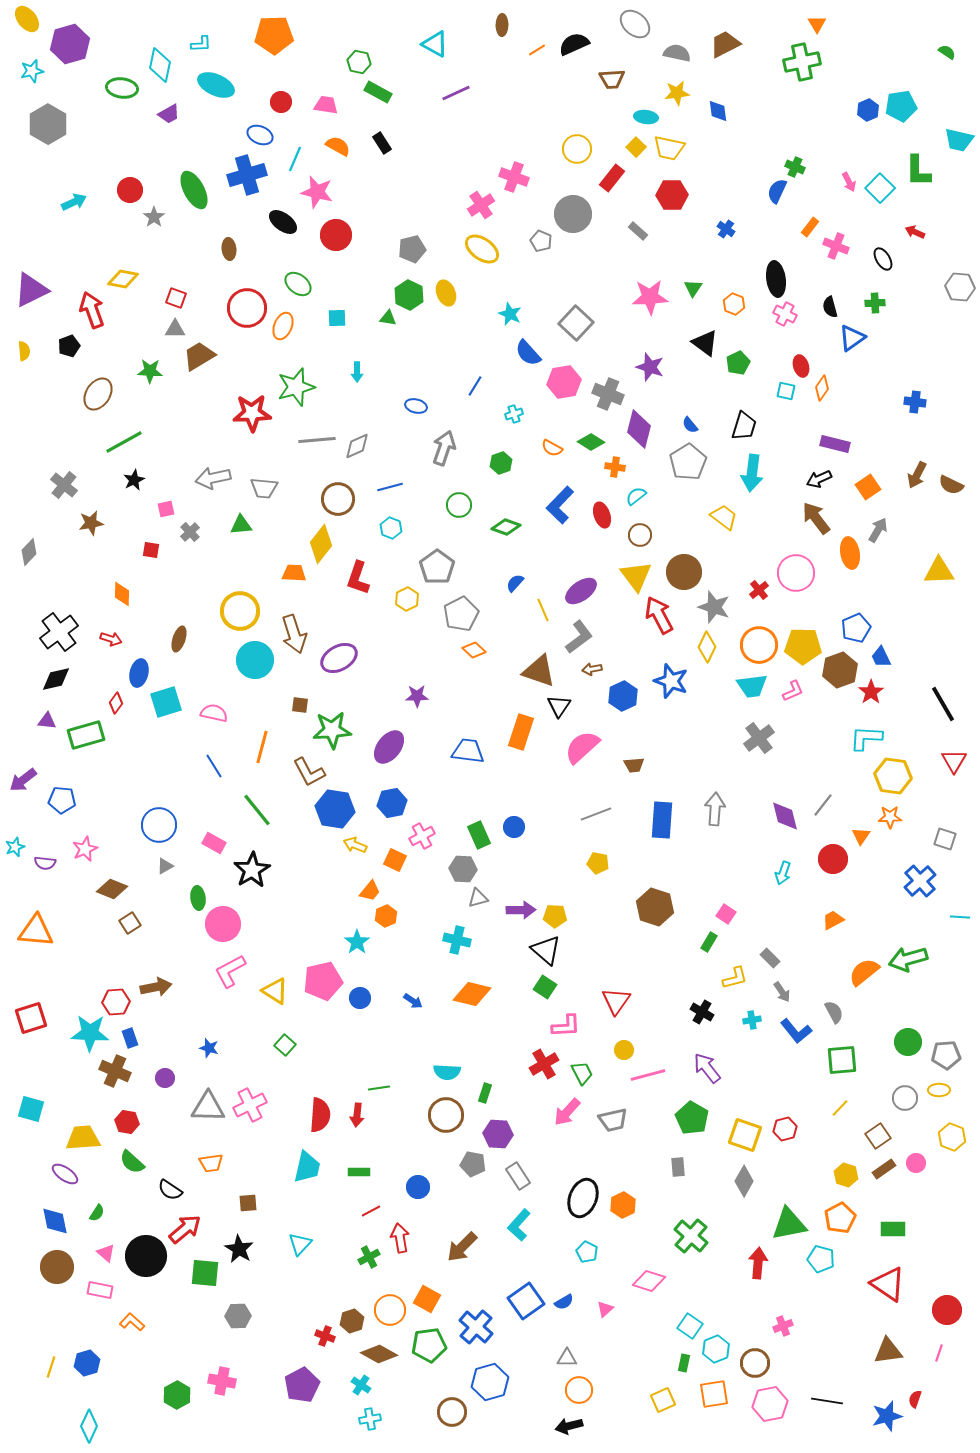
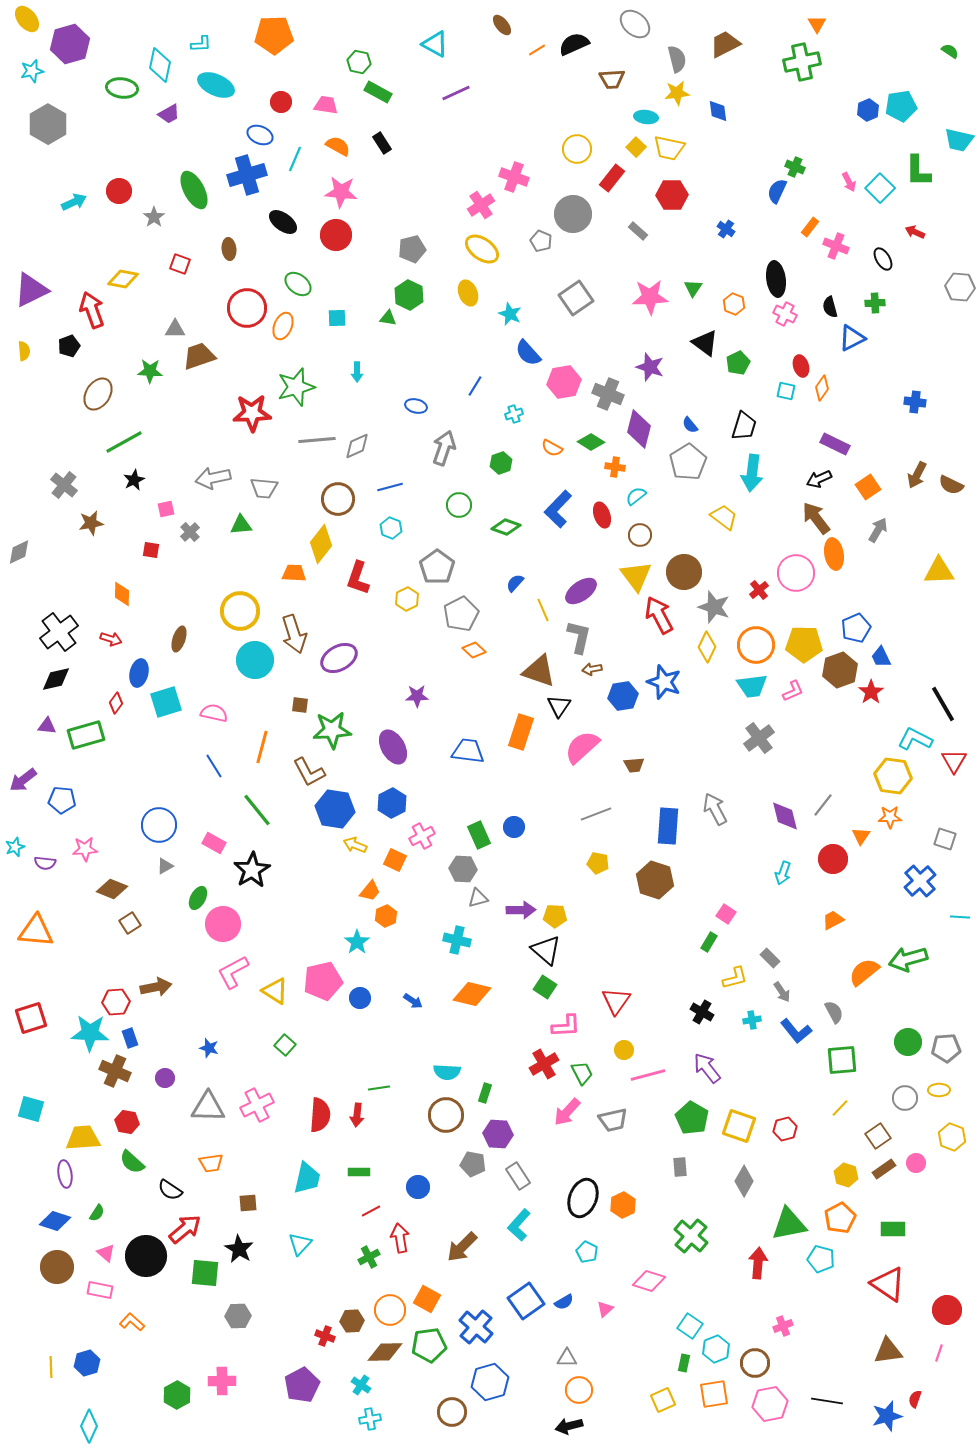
brown ellipse at (502, 25): rotated 40 degrees counterclockwise
green semicircle at (947, 52): moved 3 px right, 1 px up
gray semicircle at (677, 53): moved 6 px down; rotated 64 degrees clockwise
red circle at (130, 190): moved 11 px left, 1 px down
pink star at (317, 192): moved 24 px right; rotated 8 degrees counterclockwise
yellow ellipse at (446, 293): moved 22 px right
red square at (176, 298): moved 4 px right, 34 px up
gray square at (576, 323): moved 25 px up; rotated 12 degrees clockwise
blue triangle at (852, 338): rotated 8 degrees clockwise
brown trapezoid at (199, 356): rotated 12 degrees clockwise
purple rectangle at (835, 444): rotated 12 degrees clockwise
blue L-shape at (560, 505): moved 2 px left, 4 px down
gray diamond at (29, 552): moved 10 px left; rotated 20 degrees clockwise
orange ellipse at (850, 553): moved 16 px left, 1 px down
gray L-shape at (579, 637): rotated 40 degrees counterclockwise
orange circle at (759, 645): moved 3 px left
yellow pentagon at (803, 646): moved 1 px right, 2 px up
blue star at (671, 681): moved 7 px left, 1 px down
blue hexagon at (623, 696): rotated 16 degrees clockwise
purple triangle at (47, 721): moved 5 px down
cyan L-shape at (866, 738): moved 49 px right, 1 px down; rotated 24 degrees clockwise
purple ellipse at (389, 747): moved 4 px right; rotated 68 degrees counterclockwise
blue hexagon at (392, 803): rotated 16 degrees counterclockwise
gray arrow at (715, 809): rotated 32 degrees counterclockwise
blue rectangle at (662, 820): moved 6 px right, 6 px down
pink star at (85, 849): rotated 20 degrees clockwise
green ellipse at (198, 898): rotated 35 degrees clockwise
brown hexagon at (655, 907): moved 27 px up
pink L-shape at (230, 971): moved 3 px right, 1 px down
gray pentagon at (946, 1055): moved 7 px up
pink cross at (250, 1105): moved 7 px right
yellow square at (745, 1135): moved 6 px left, 9 px up
cyan trapezoid at (307, 1167): moved 11 px down
gray rectangle at (678, 1167): moved 2 px right
purple ellipse at (65, 1174): rotated 48 degrees clockwise
blue diamond at (55, 1221): rotated 60 degrees counterclockwise
brown hexagon at (352, 1321): rotated 15 degrees clockwise
brown diamond at (379, 1354): moved 6 px right, 2 px up; rotated 30 degrees counterclockwise
yellow line at (51, 1367): rotated 20 degrees counterclockwise
pink cross at (222, 1381): rotated 12 degrees counterclockwise
